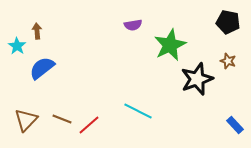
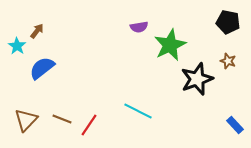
purple semicircle: moved 6 px right, 2 px down
brown arrow: rotated 42 degrees clockwise
red line: rotated 15 degrees counterclockwise
